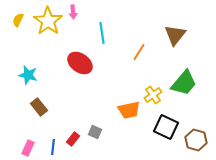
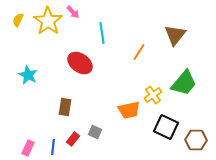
pink arrow: rotated 40 degrees counterclockwise
cyan star: rotated 12 degrees clockwise
brown rectangle: moved 26 px right; rotated 48 degrees clockwise
brown hexagon: rotated 15 degrees counterclockwise
